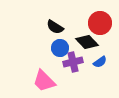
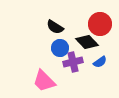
red circle: moved 1 px down
